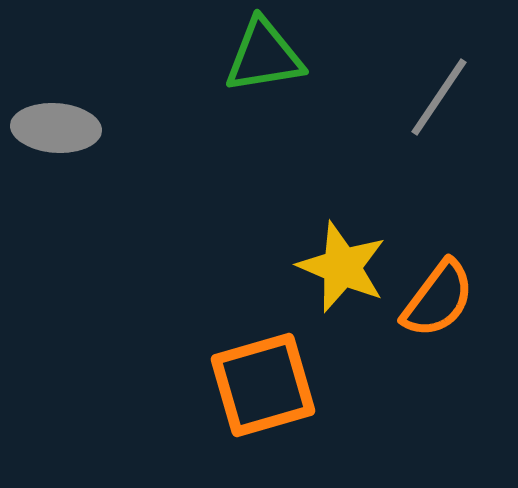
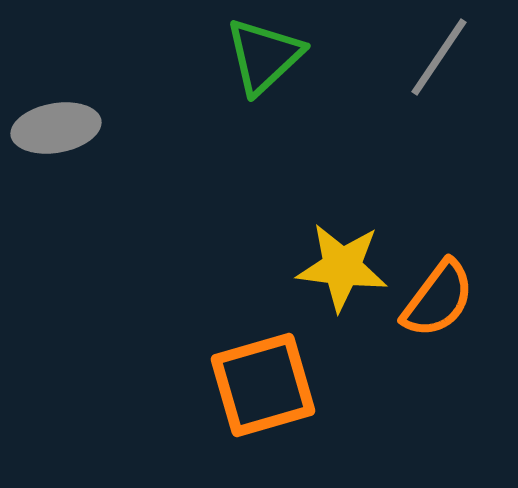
green triangle: rotated 34 degrees counterclockwise
gray line: moved 40 px up
gray ellipse: rotated 14 degrees counterclockwise
yellow star: rotated 16 degrees counterclockwise
